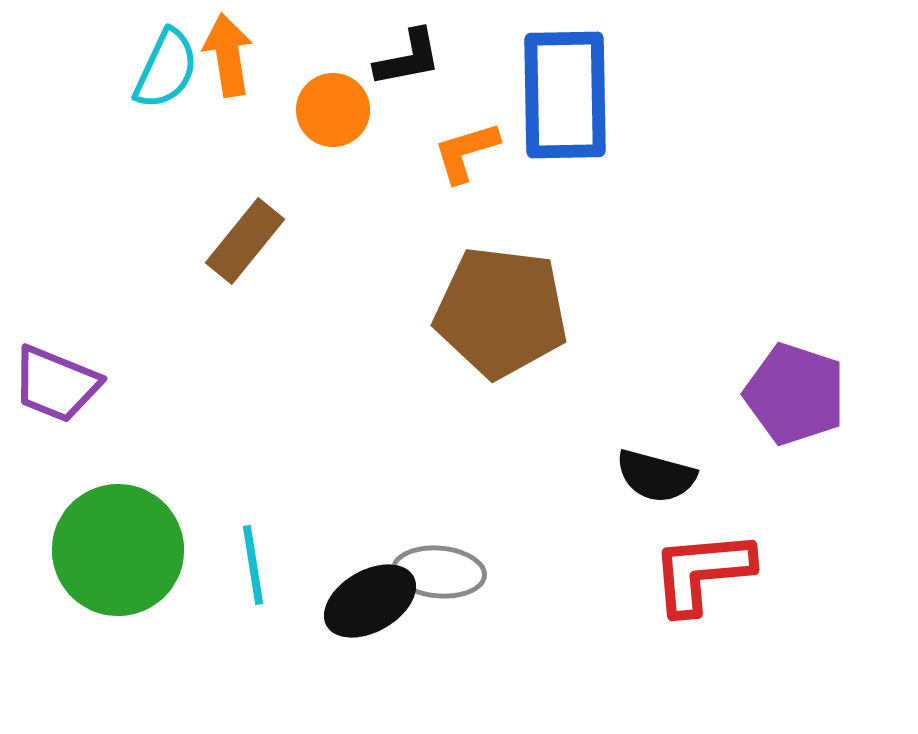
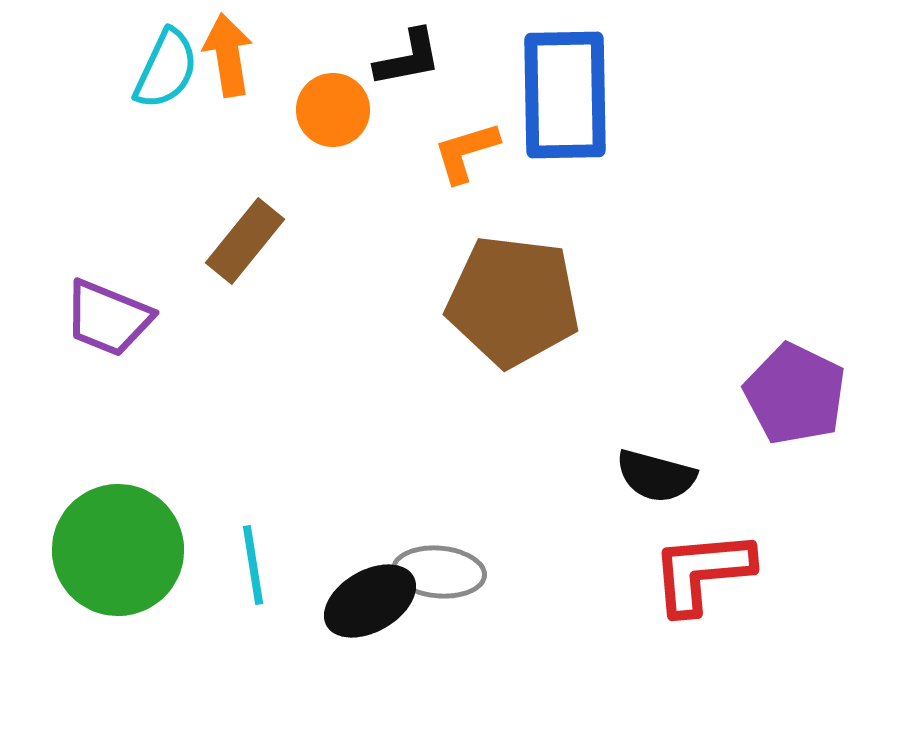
brown pentagon: moved 12 px right, 11 px up
purple trapezoid: moved 52 px right, 66 px up
purple pentagon: rotated 8 degrees clockwise
